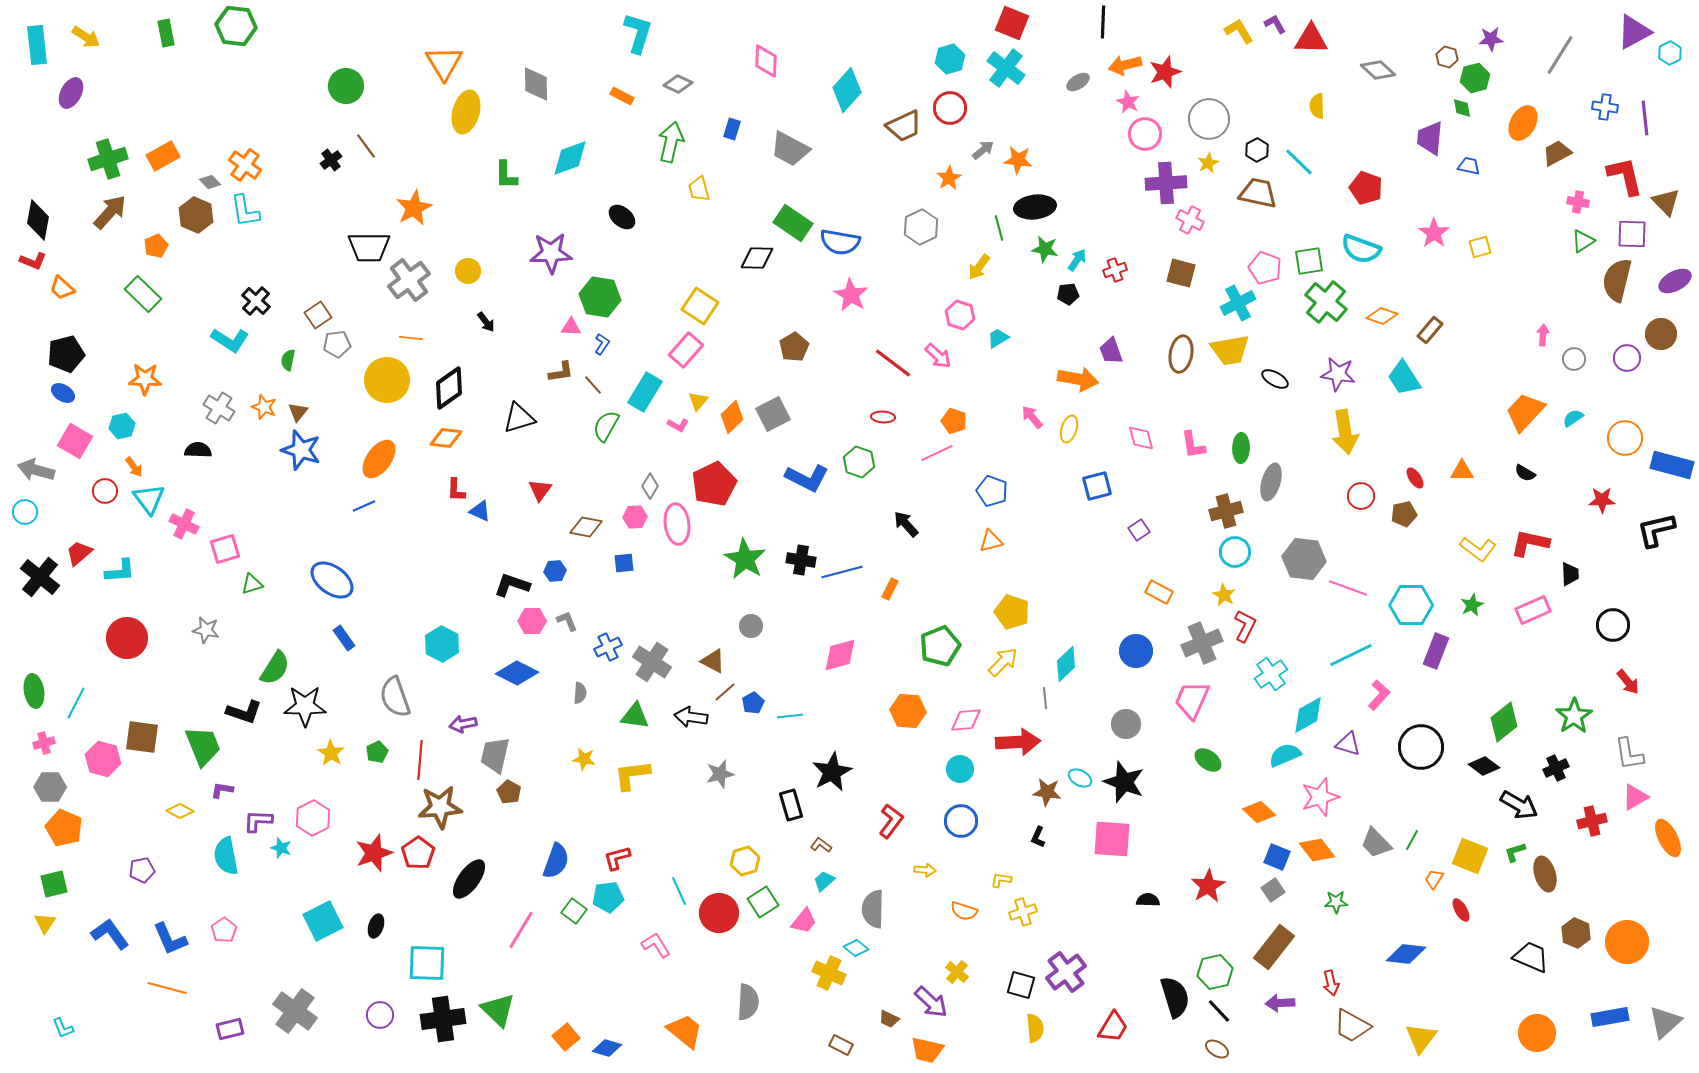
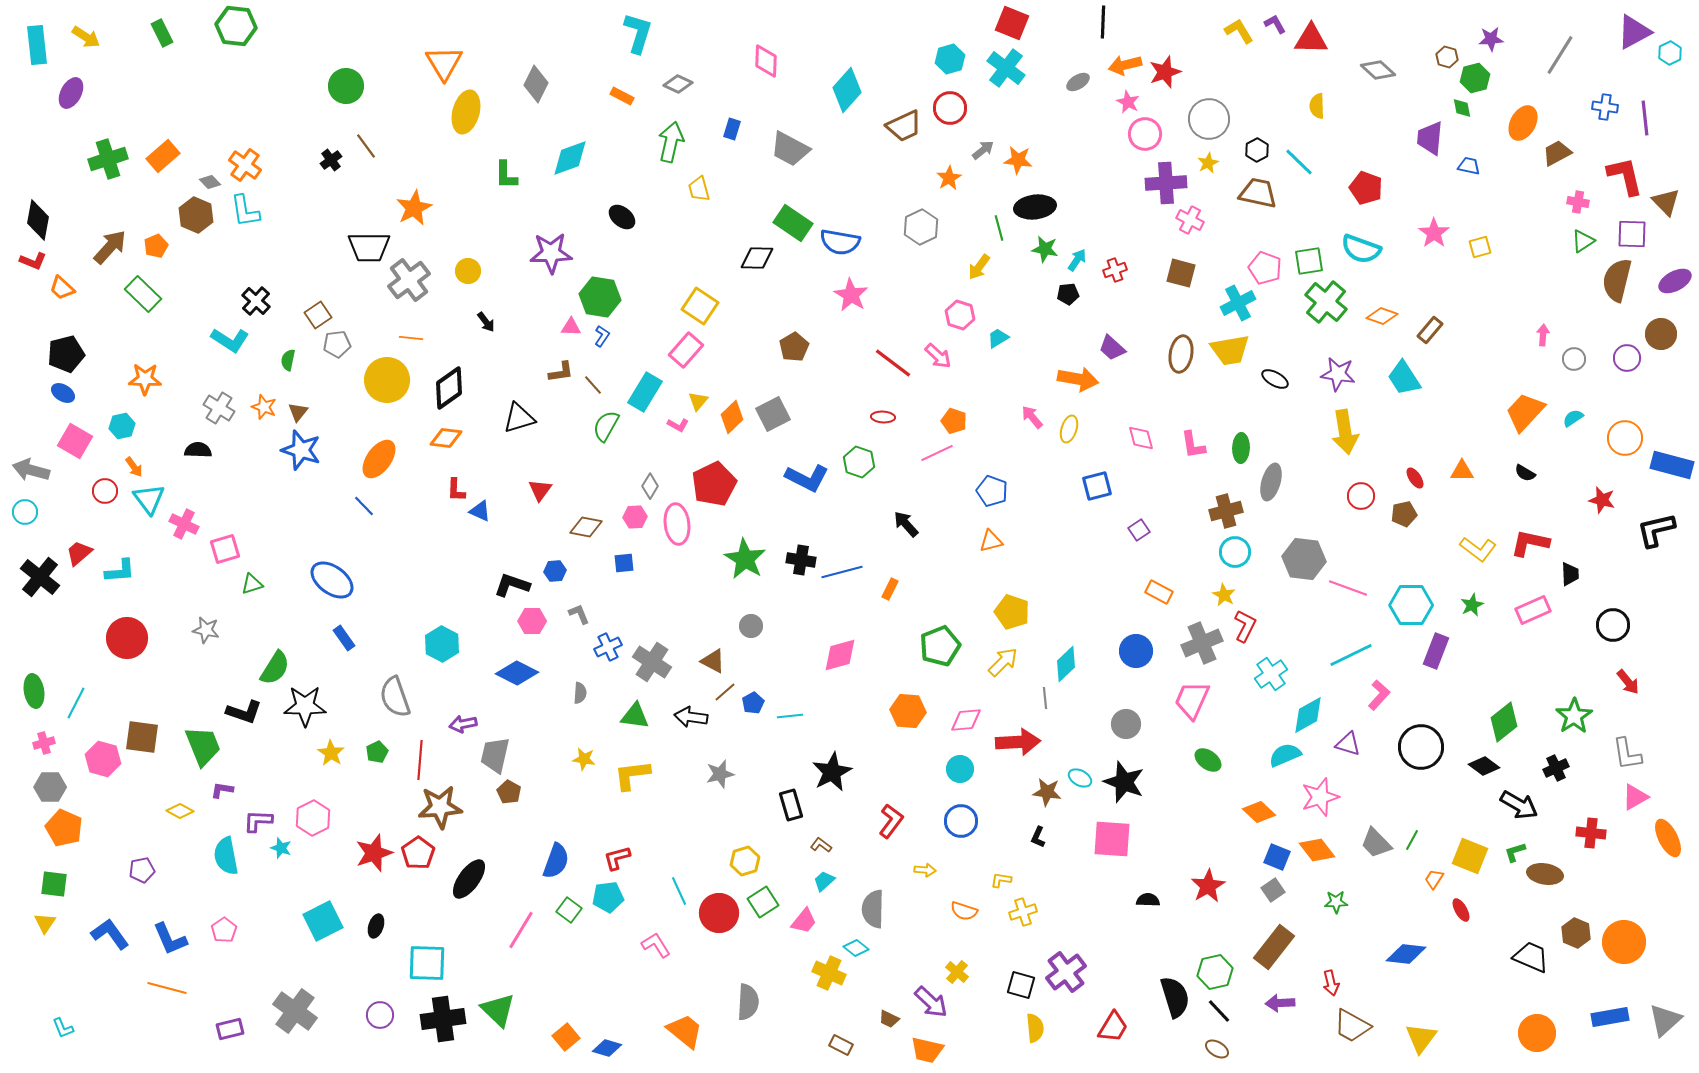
green rectangle at (166, 33): moved 4 px left; rotated 16 degrees counterclockwise
gray diamond at (536, 84): rotated 27 degrees clockwise
orange rectangle at (163, 156): rotated 12 degrees counterclockwise
brown arrow at (110, 212): moved 35 px down
blue L-shape at (602, 344): moved 8 px up
purple trapezoid at (1111, 351): moved 1 px right, 3 px up; rotated 28 degrees counterclockwise
gray arrow at (36, 470): moved 5 px left
red star at (1602, 500): rotated 16 degrees clockwise
blue line at (364, 506): rotated 70 degrees clockwise
gray L-shape at (567, 621): moved 12 px right, 7 px up
gray L-shape at (1629, 754): moved 2 px left
red cross at (1592, 821): moved 1 px left, 12 px down; rotated 20 degrees clockwise
brown ellipse at (1545, 874): rotated 64 degrees counterclockwise
green square at (54, 884): rotated 20 degrees clockwise
green square at (574, 911): moved 5 px left, 1 px up
orange circle at (1627, 942): moved 3 px left
gray triangle at (1665, 1022): moved 2 px up
